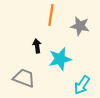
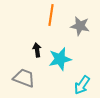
black arrow: moved 4 px down
